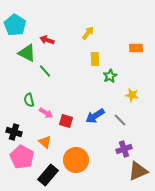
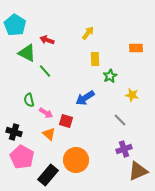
blue arrow: moved 10 px left, 18 px up
orange triangle: moved 4 px right, 8 px up
